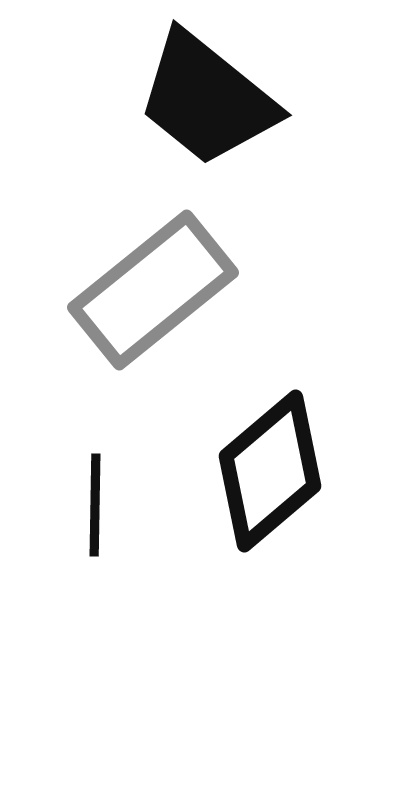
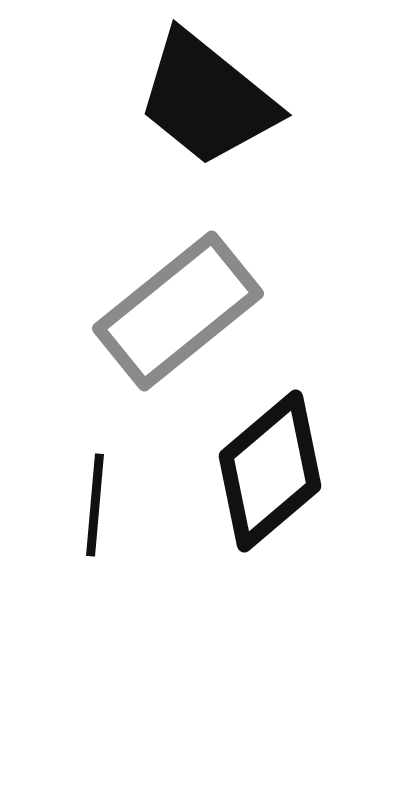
gray rectangle: moved 25 px right, 21 px down
black line: rotated 4 degrees clockwise
